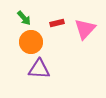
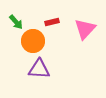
green arrow: moved 8 px left, 4 px down
red rectangle: moved 5 px left, 1 px up
orange circle: moved 2 px right, 1 px up
